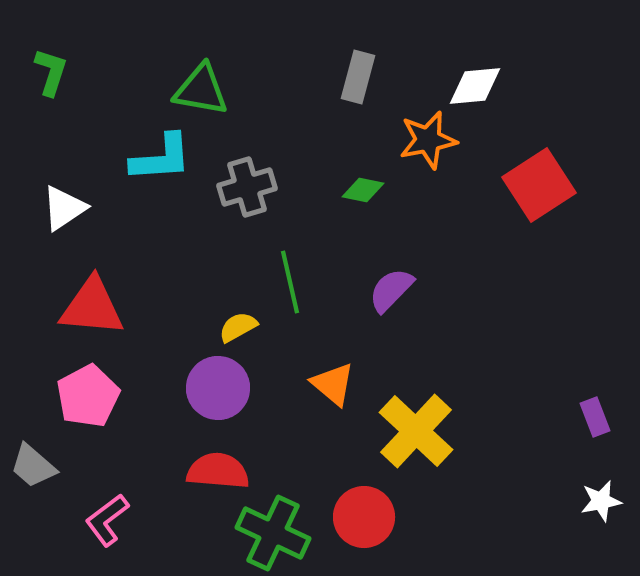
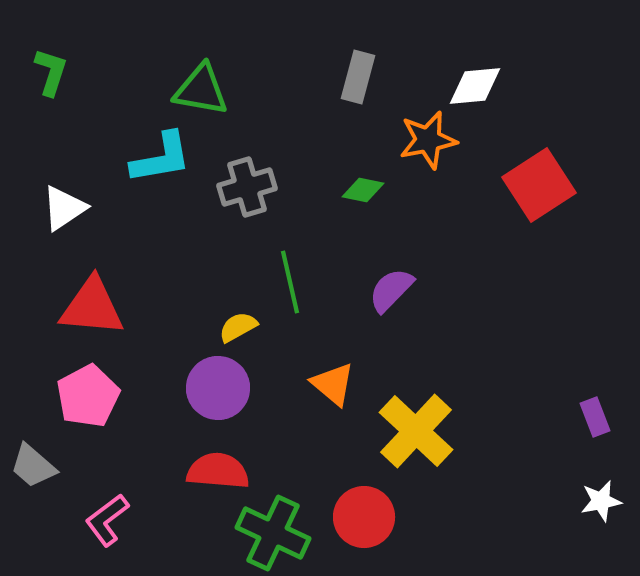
cyan L-shape: rotated 6 degrees counterclockwise
